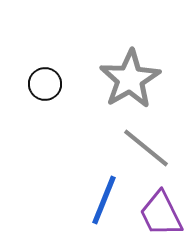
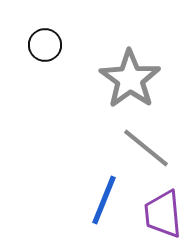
gray star: rotated 6 degrees counterclockwise
black circle: moved 39 px up
purple trapezoid: moved 2 px right; rotated 21 degrees clockwise
